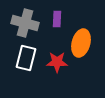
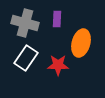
white rectangle: rotated 20 degrees clockwise
red star: moved 1 px right, 3 px down
